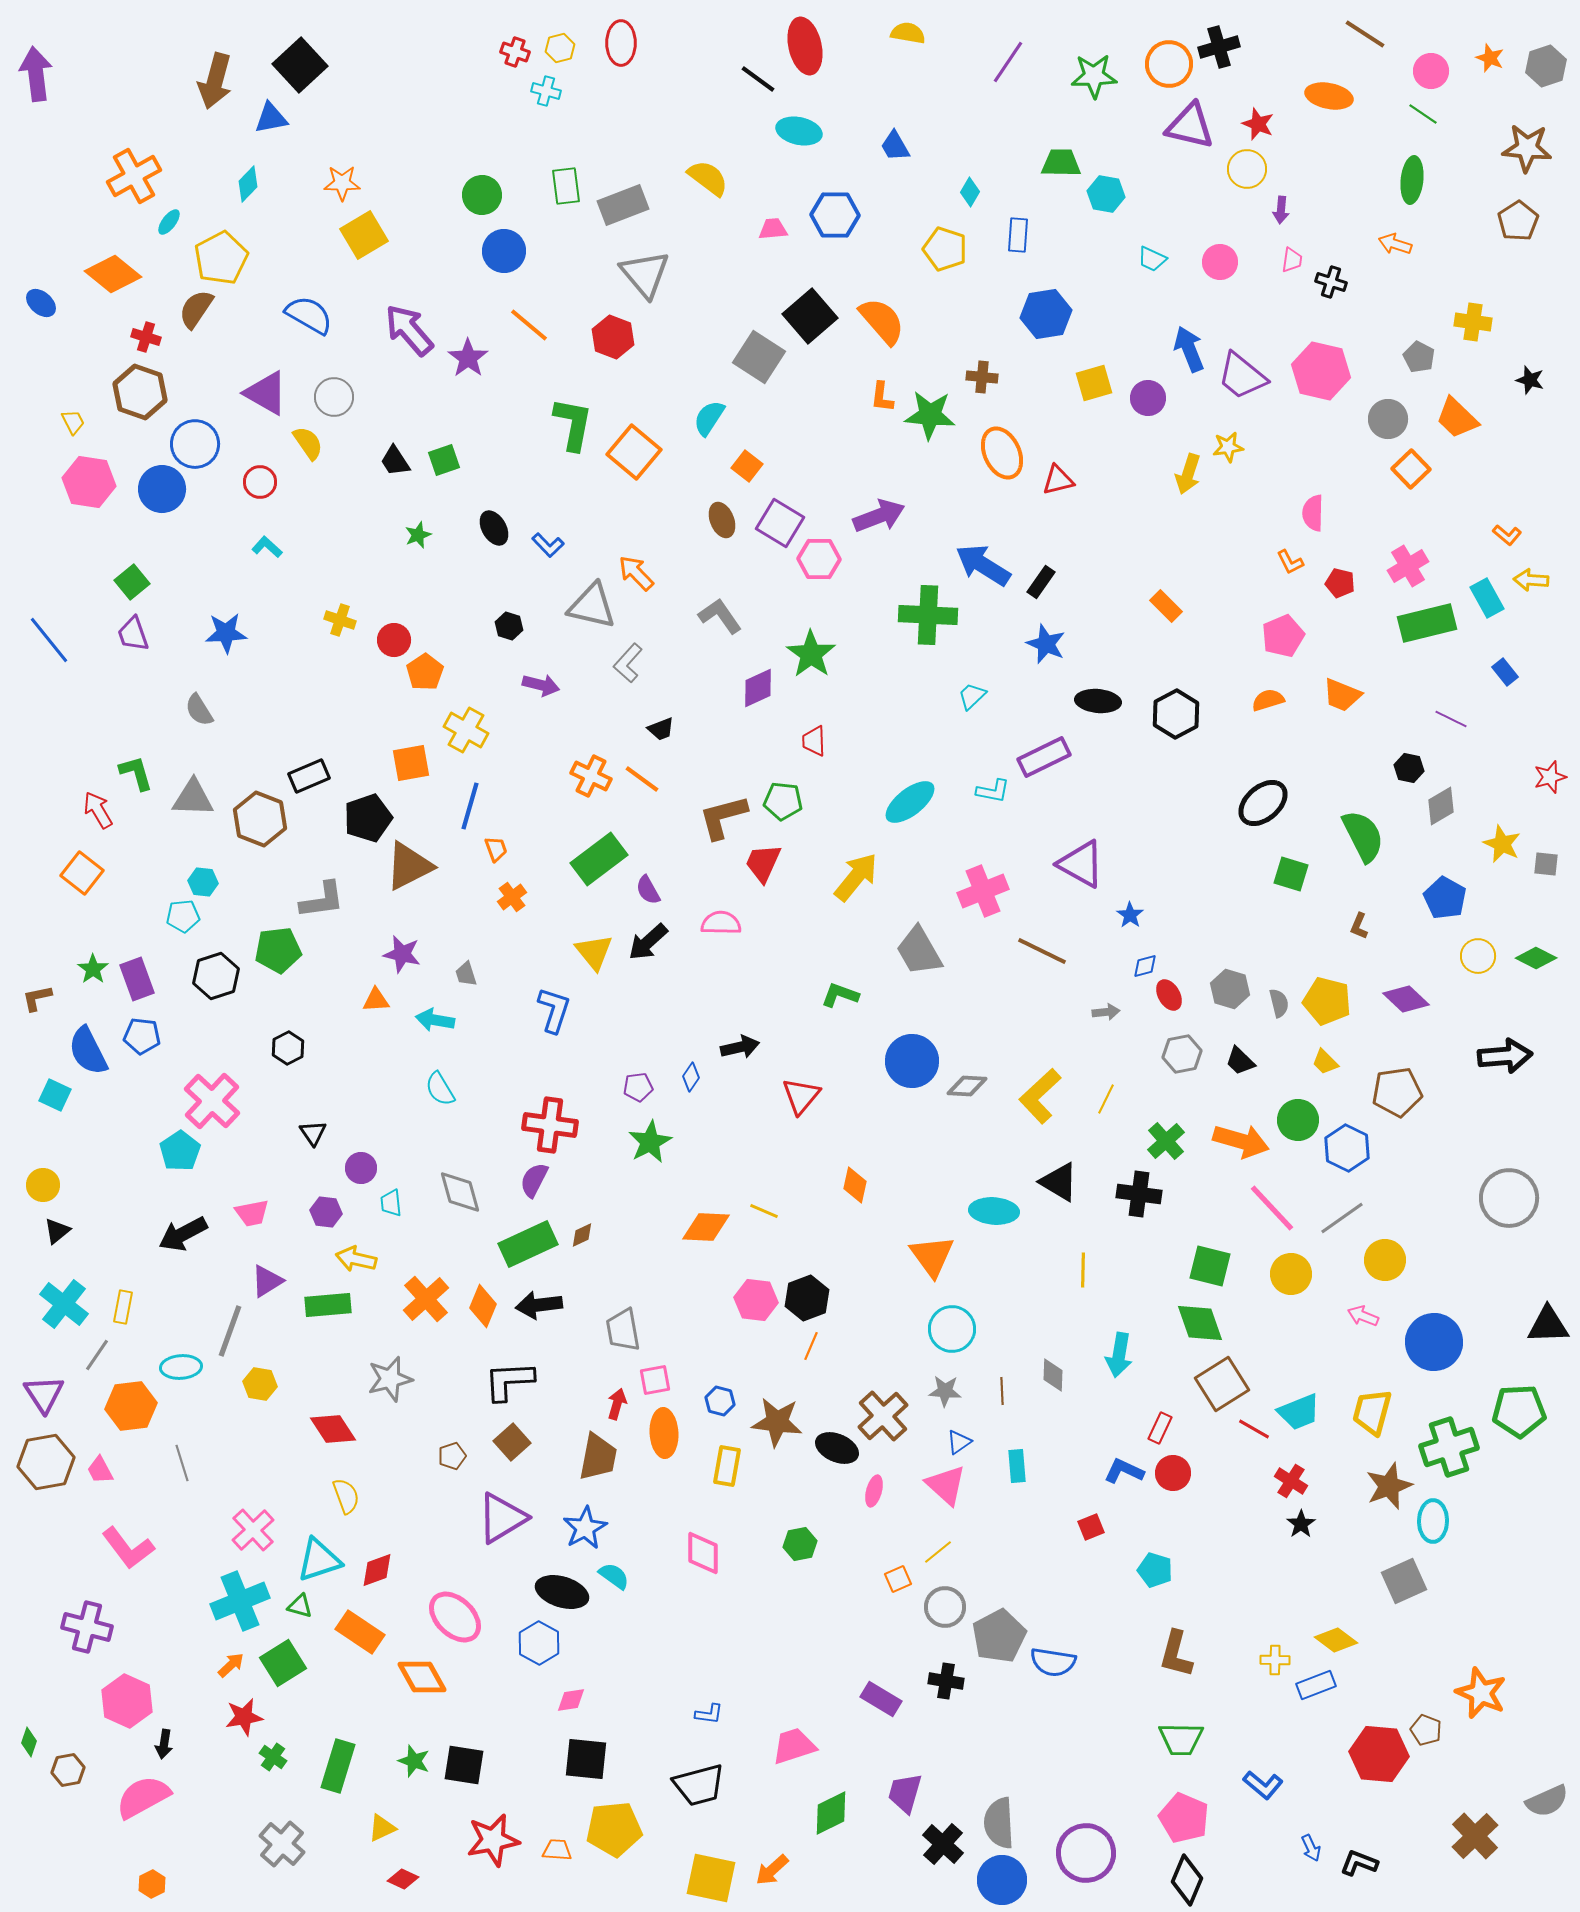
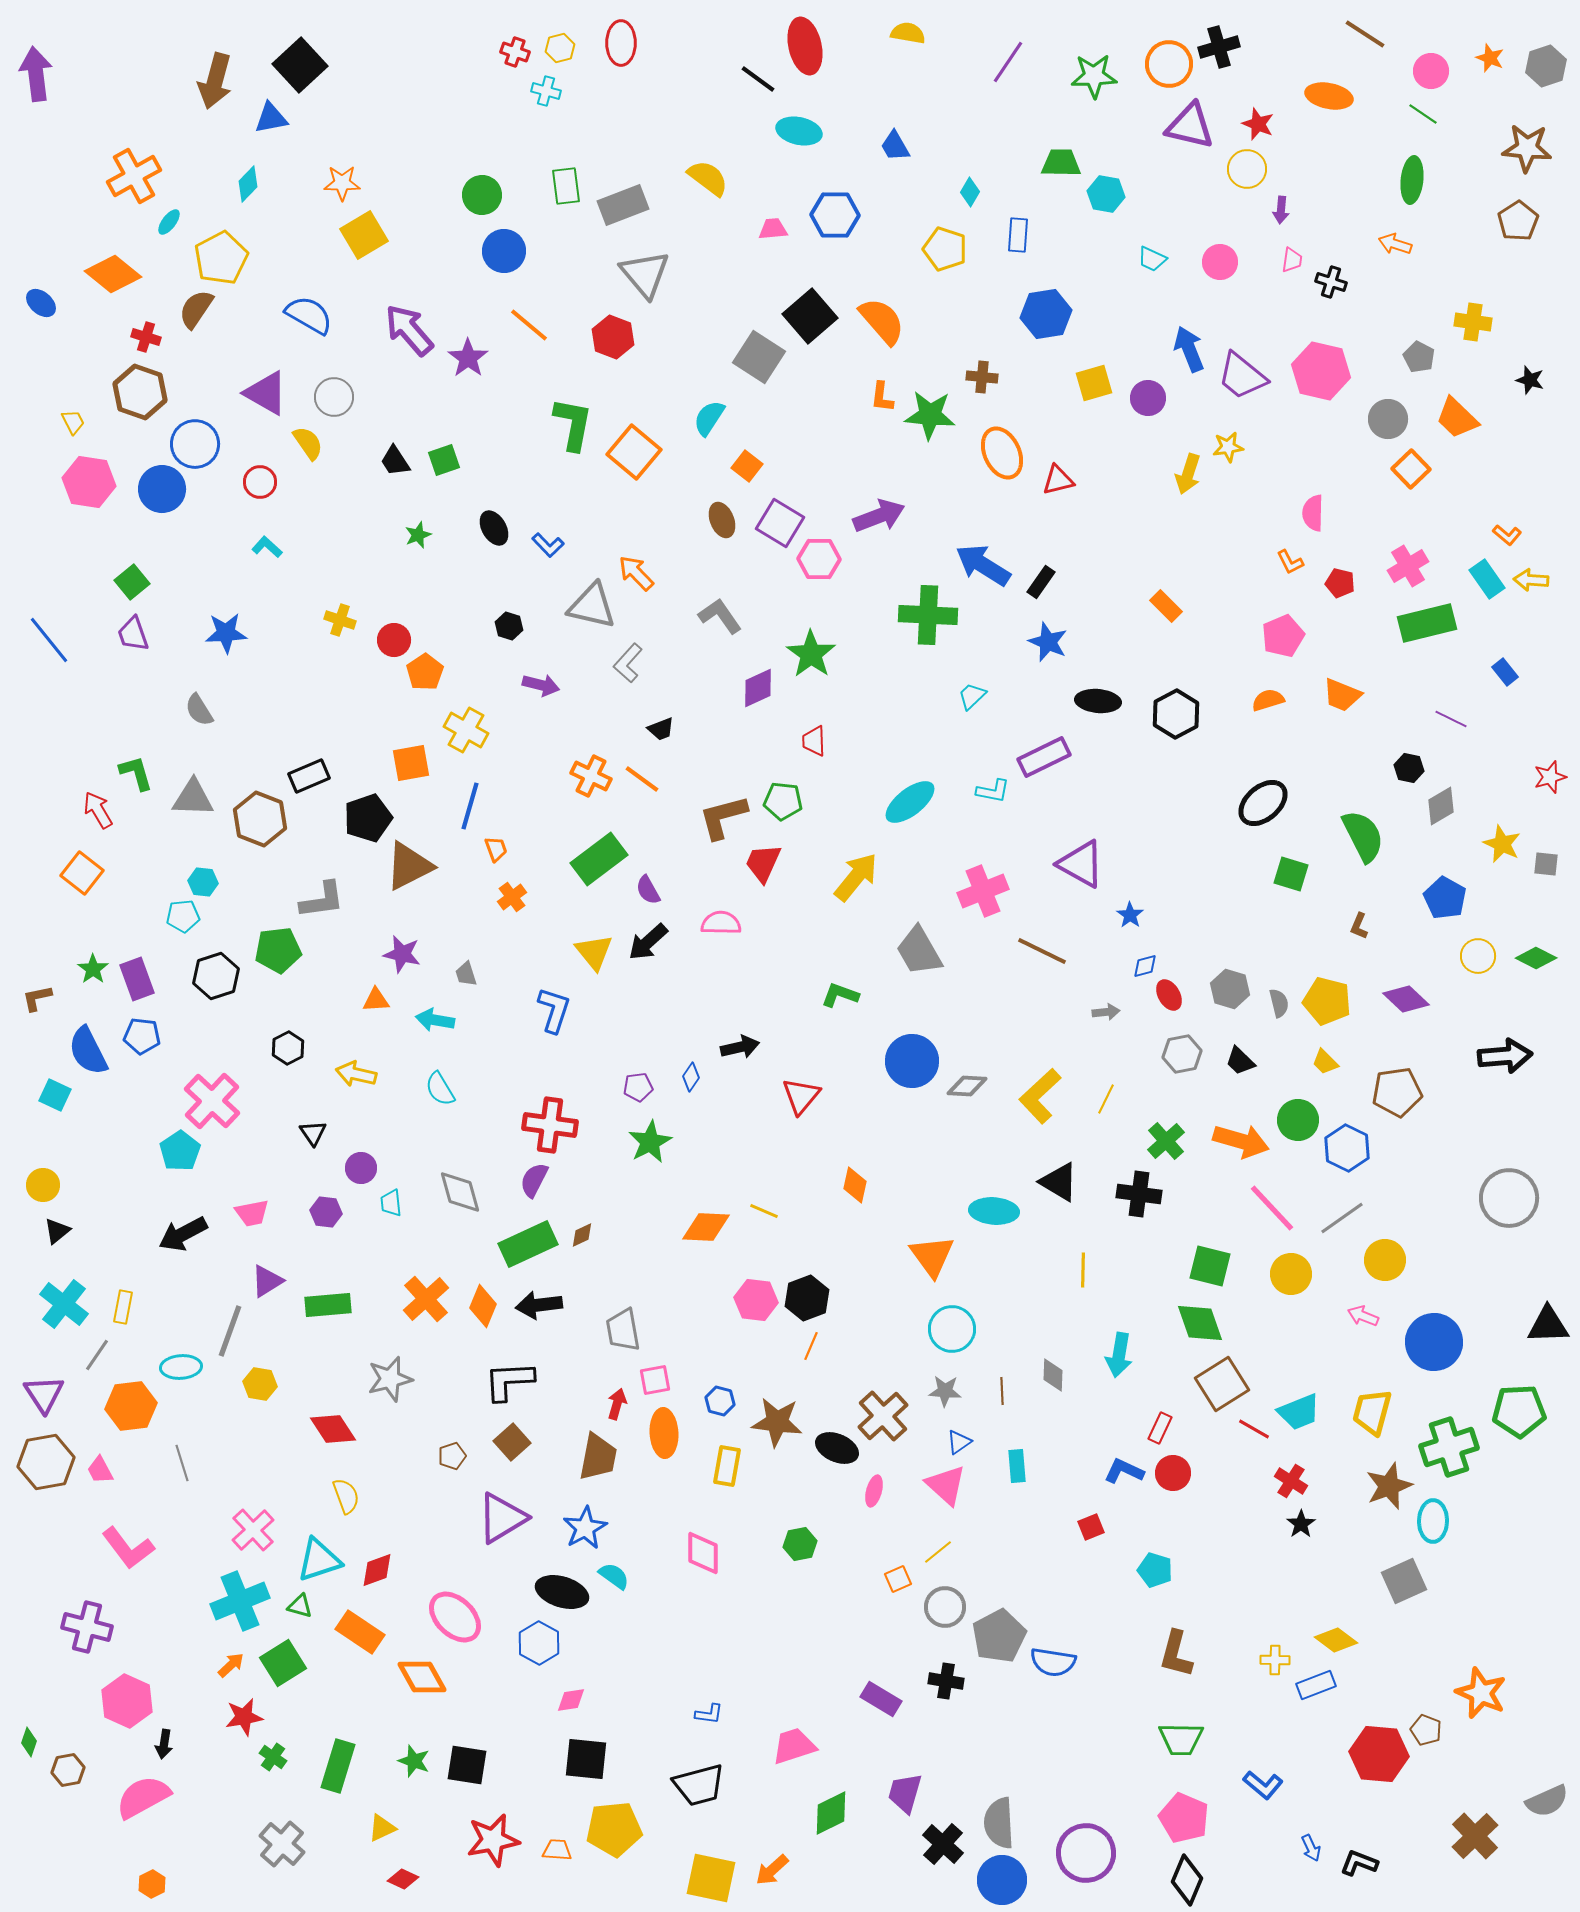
cyan rectangle at (1487, 598): moved 19 px up; rotated 6 degrees counterclockwise
blue star at (1046, 644): moved 2 px right, 2 px up
yellow arrow at (356, 1259): moved 185 px up
black square at (464, 1765): moved 3 px right
